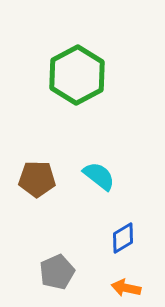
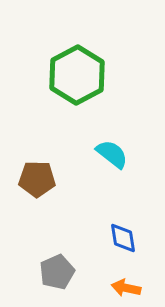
cyan semicircle: moved 13 px right, 22 px up
blue diamond: rotated 68 degrees counterclockwise
